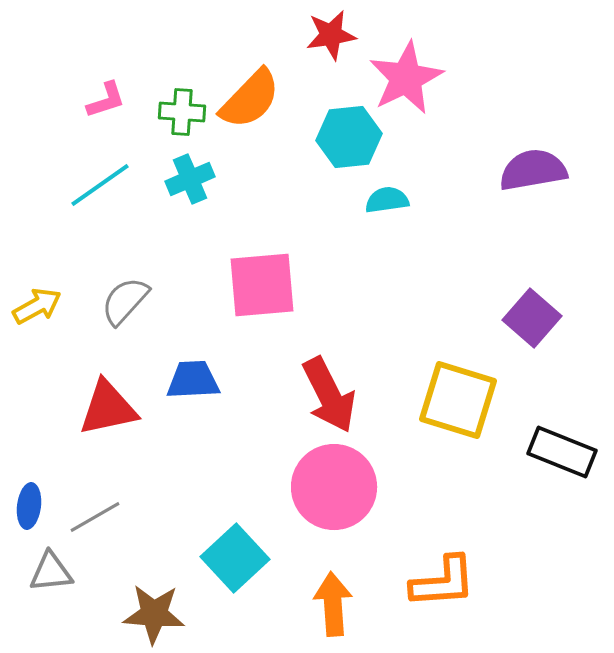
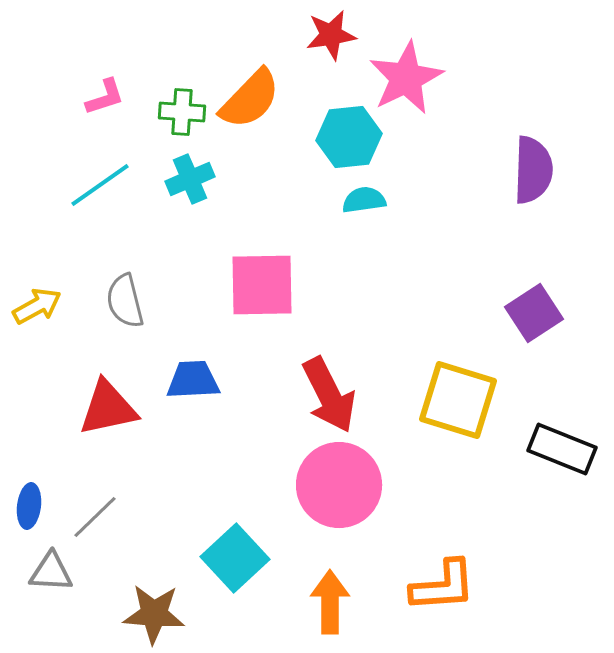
pink L-shape: moved 1 px left, 3 px up
purple semicircle: rotated 102 degrees clockwise
cyan semicircle: moved 23 px left
pink square: rotated 4 degrees clockwise
gray semicircle: rotated 56 degrees counterclockwise
purple square: moved 2 px right, 5 px up; rotated 16 degrees clockwise
black rectangle: moved 3 px up
pink circle: moved 5 px right, 2 px up
gray line: rotated 14 degrees counterclockwise
gray triangle: rotated 9 degrees clockwise
orange L-shape: moved 4 px down
orange arrow: moved 3 px left, 2 px up; rotated 4 degrees clockwise
